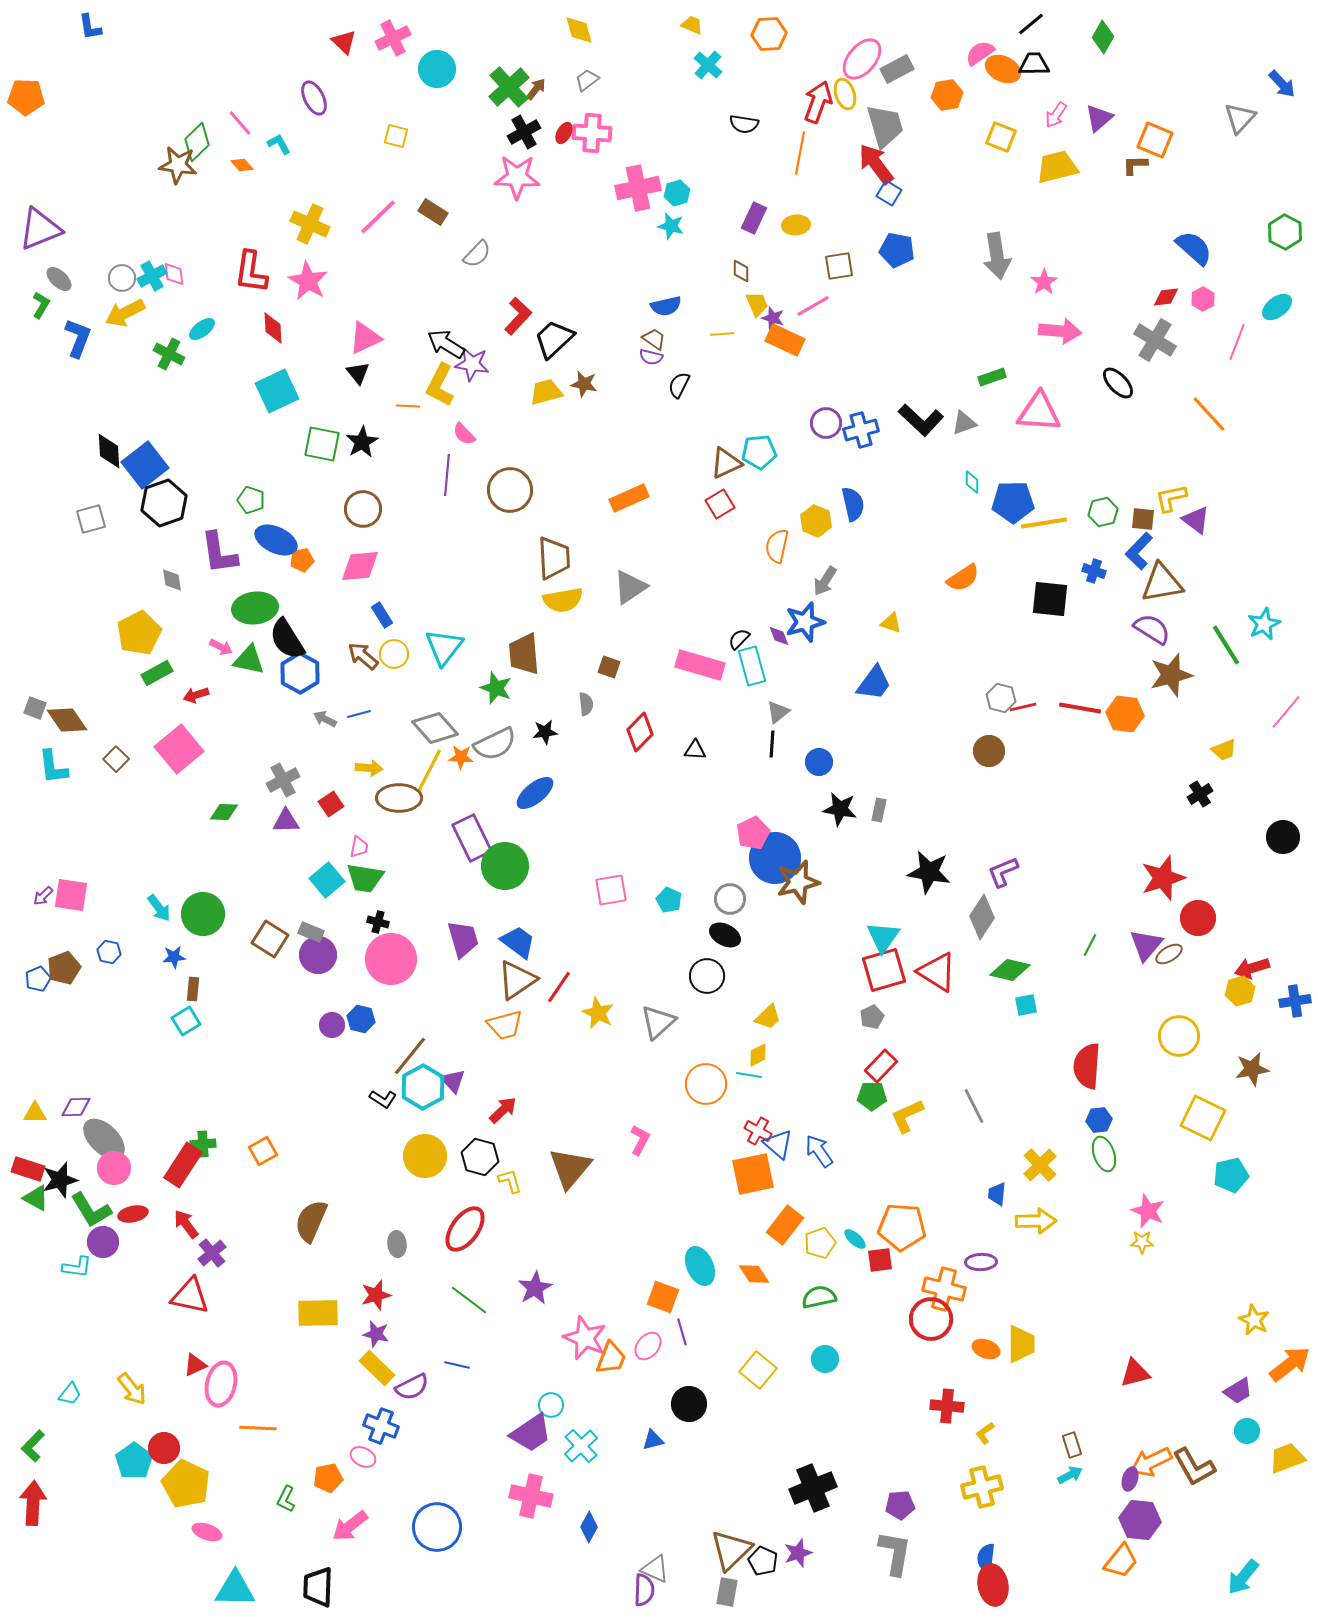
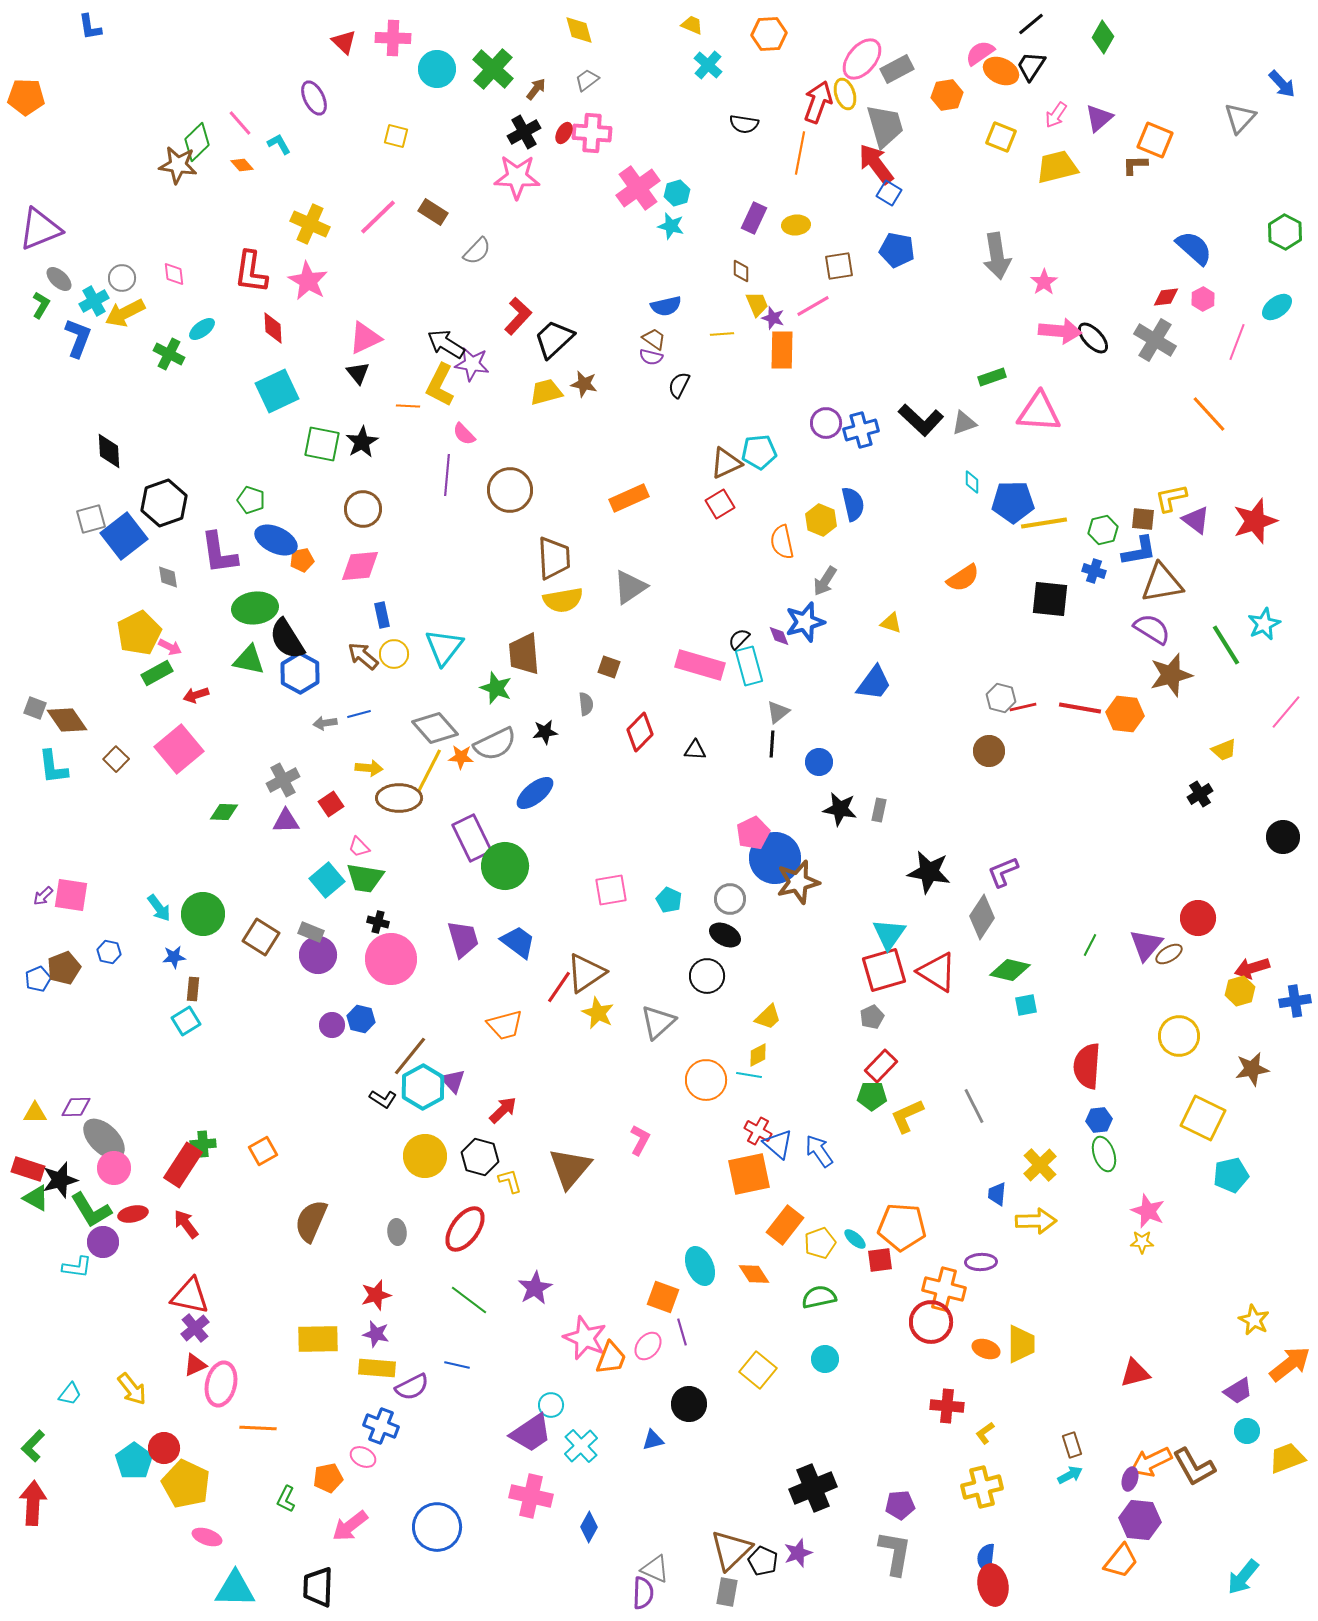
pink cross at (393, 38): rotated 28 degrees clockwise
black trapezoid at (1034, 64): moved 3 px left, 2 px down; rotated 56 degrees counterclockwise
orange ellipse at (1003, 69): moved 2 px left, 2 px down
green cross at (509, 87): moved 16 px left, 18 px up; rotated 6 degrees counterclockwise
pink cross at (638, 188): rotated 24 degrees counterclockwise
gray semicircle at (477, 254): moved 3 px up
cyan cross at (152, 276): moved 58 px left, 25 px down
orange rectangle at (785, 340): moved 3 px left, 10 px down; rotated 66 degrees clockwise
black ellipse at (1118, 383): moved 25 px left, 45 px up
blue square at (145, 465): moved 21 px left, 71 px down
green hexagon at (1103, 512): moved 18 px down
yellow hexagon at (816, 521): moved 5 px right, 1 px up
orange semicircle at (777, 546): moved 5 px right, 4 px up; rotated 24 degrees counterclockwise
blue L-shape at (1139, 551): rotated 144 degrees counterclockwise
gray diamond at (172, 580): moved 4 px left, 3 px up
blue rectangle at (382, 615): rotated 20 degrees clockwise
pink arrow at (221, 647): moved 51 px left
cyan rectangle at (752, 666): moved 3 px left
gray arrow at (325, 719): moved 4 px down; rotated 35 degrees counterclockwise
pink trapezoid at (359, 847): rotated 125 degrees clockwise
red star at (1163, 878): moved 92 px right, 357 px up
cyan triangle at (883, 937): moved 6 px right, 3 px up
brown square at (270, 939): moved 9 px left, 2 px up
brown triangle at (517, 980): moved 69 px right, 7 px up
orange circle at (706, 1084): moved 4 px up
orange square at (753, 1174): moved 4 px left
gray ellipse at (397, 1244): moved 12 px up
purple cross at (212, 1253): moved 17 px left, 75 px down
yellow rectangle at (318, 1313): moved 26 px down
red circle at (931, 1319): moved 3 px down
yellow rectangle at (377, 1368): rotated 39 degrees counterclockwise
pink ellipse at (207, 1532): moved 5 px down
purple semicircle at (644, 1590): moved 1 px left, 3 px down
